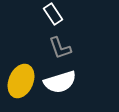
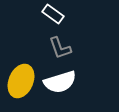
white rectangle: rotated 20 degrees counterclockwise
